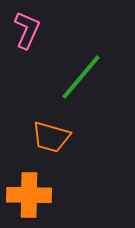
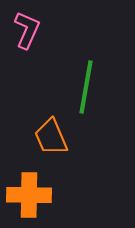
green line: moved 5 px right, 10 px down; rotated 30 degrees counterclockwise
orange trapezoid: rotated 51 degrees clockwise
